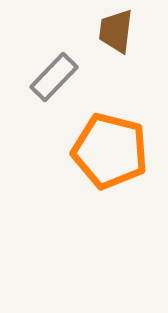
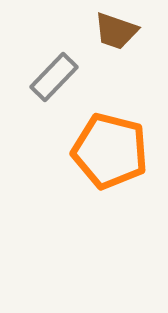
brown trapezoid: rotated 78 degrees counterclockwise
